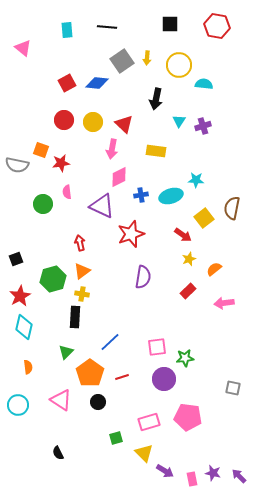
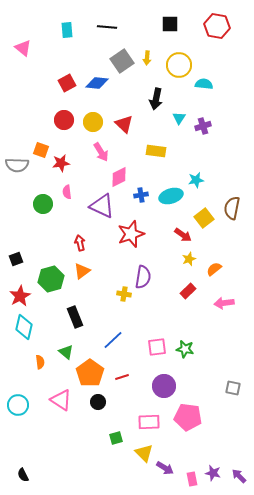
cyan triangle at (179, 121): moved 3 px up
pink arrow at (112, 149): moved 11 px left, 3 px down; rotated 42 degrees counterclockwise
gray semicircle at (17, 165): rotated 10 degrees counterclockwise
cyan star at (196, 180): rotated 14 degrees counterclockwise
green hexagon at (53, 279): moved 2 px left
yellow cross at (82, 294): moved 42 px right
black rectangle at (75, 317): rotated 25 degrees counterclockwise
blue line at (110, 342): moved 3 px right, 2 px up
green triangle at (66, 352): rotated 35 degrees counterclockwise
green star at (185, 358): moved 9 px up; rotated 18 degrees clockwise
orange semicircle at (28, 367): moved 12 px right, 5 px up
purple circle at (164, 379): moved 7 px down
pink rectangle at (149, 422): rotated 15 degrees clockwise
black semicircle at (58, 453): moved 35 px left, 22 px down
purple arrow at (165, 471): moved 3 px up
